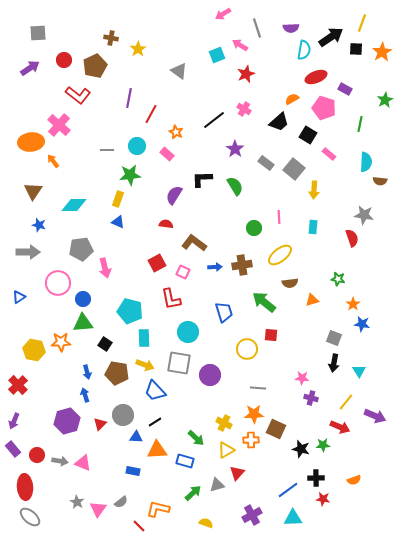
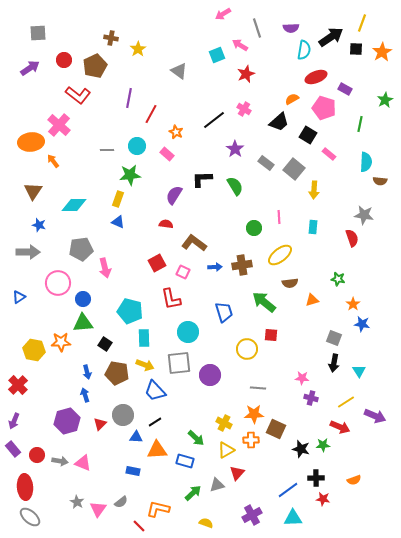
gray square at (179, 363): rotated 15 degrees counterclockwise
yellow line at (346, 402): rotated 18 degrees clockwise
